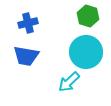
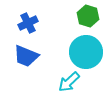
blue cross: rotated 12 degrees counterclockwise
blue trapezoid: rotated 12 degrees clockwise
